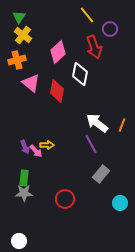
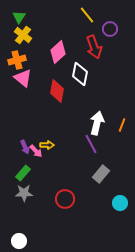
pink triangle: moved 8 px left, 5 px up
white arrow: rotated 65 degrees clockwise
green rectangle: moved 1 px left, 5 px up; rotated 35 degrees clockwise
